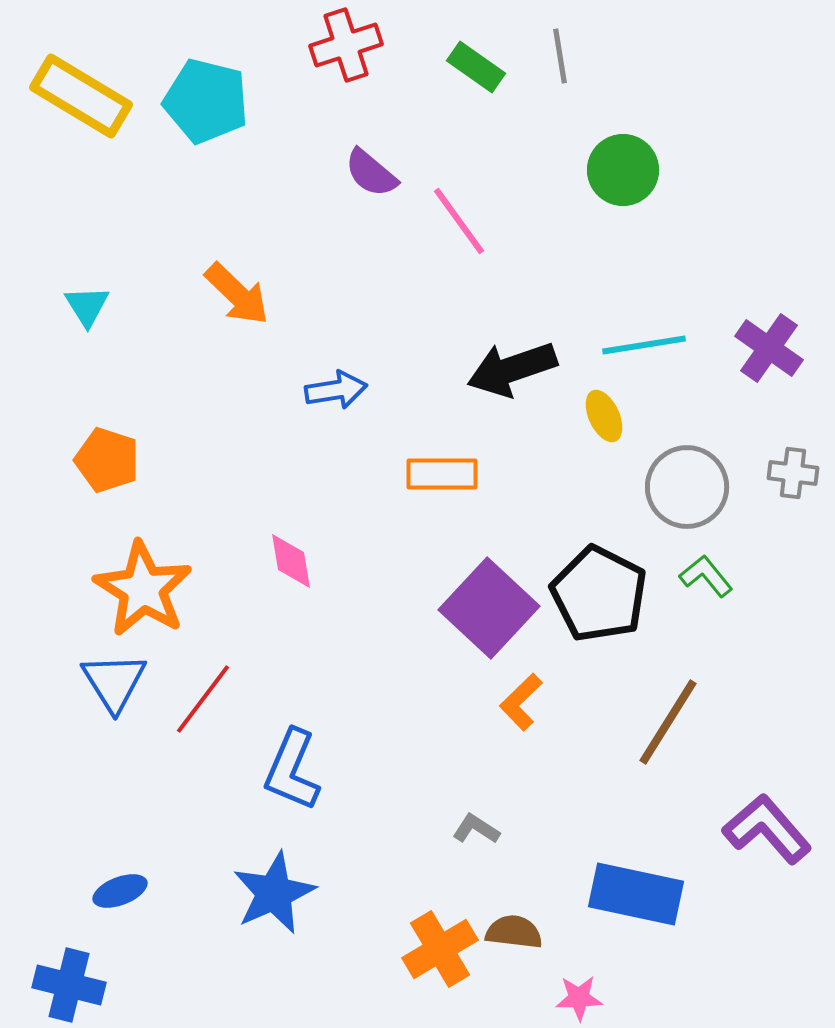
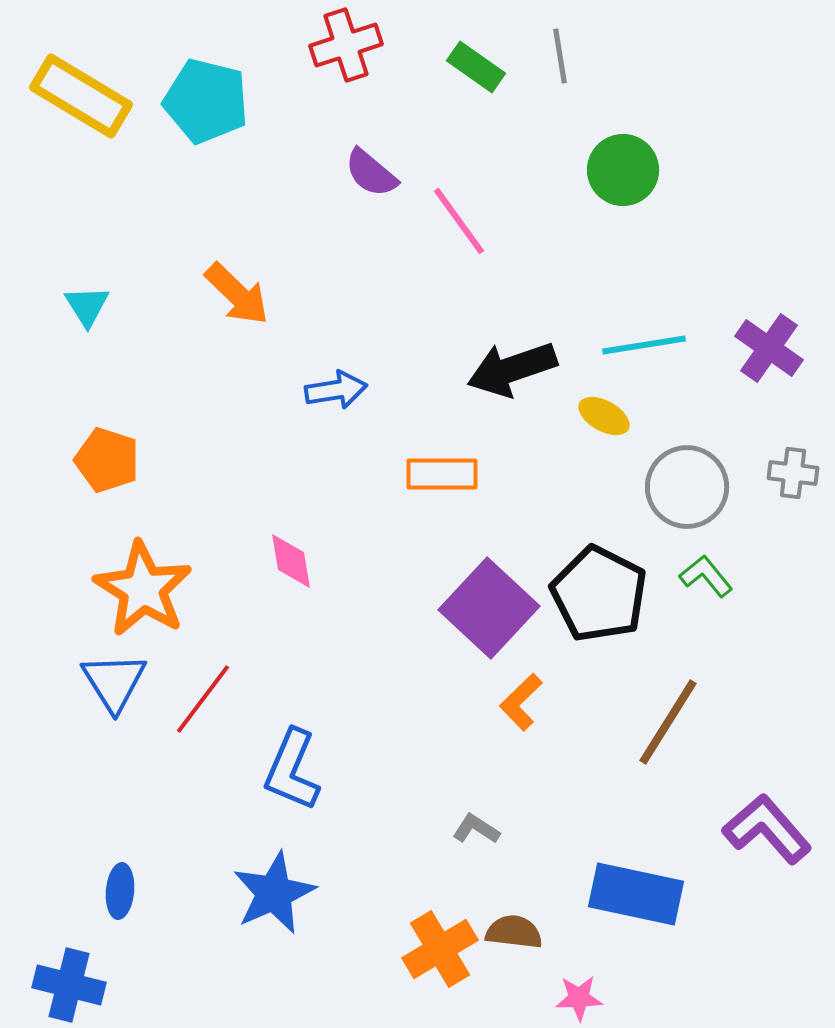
yellow ellipse: rotated 36 degrees counterclockwise
blue ellipse: rotated 64 degrees counterclockwise
